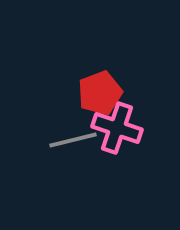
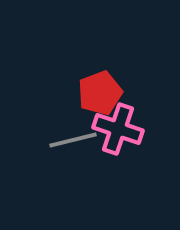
pink cross: moved 1 px right, 1 px down
